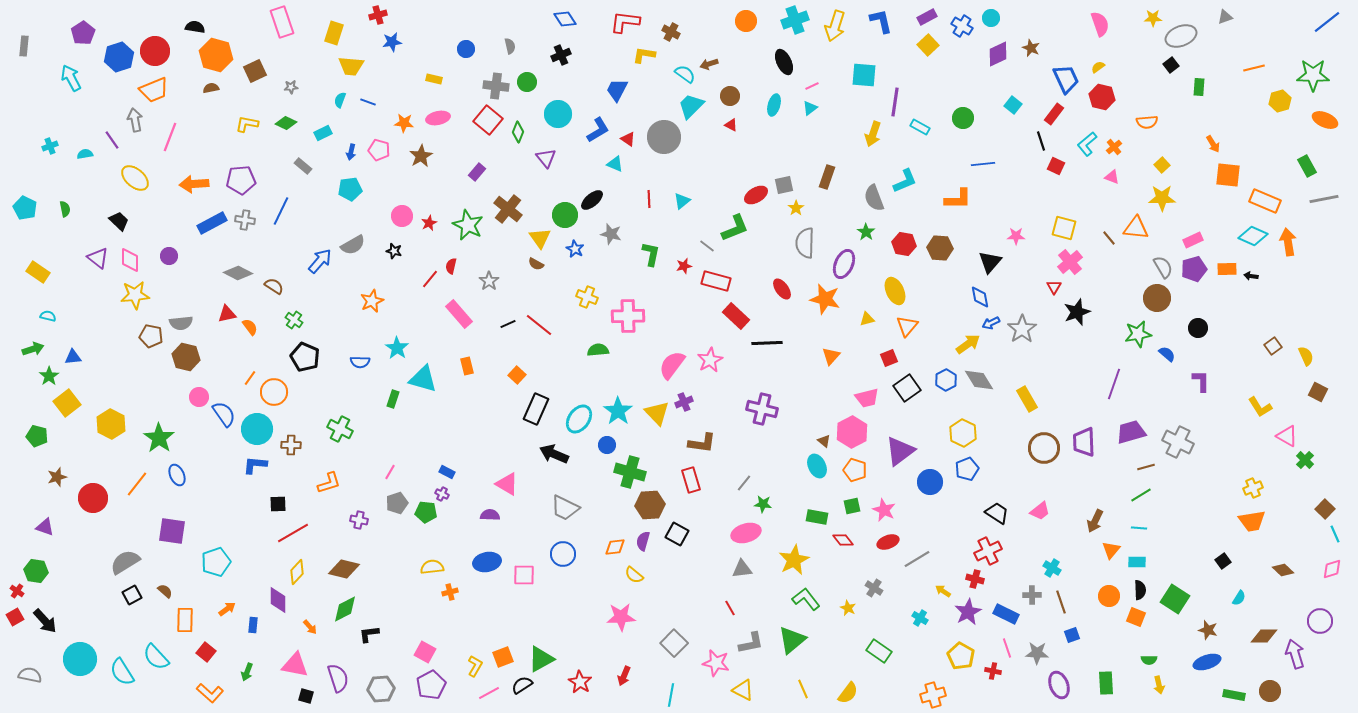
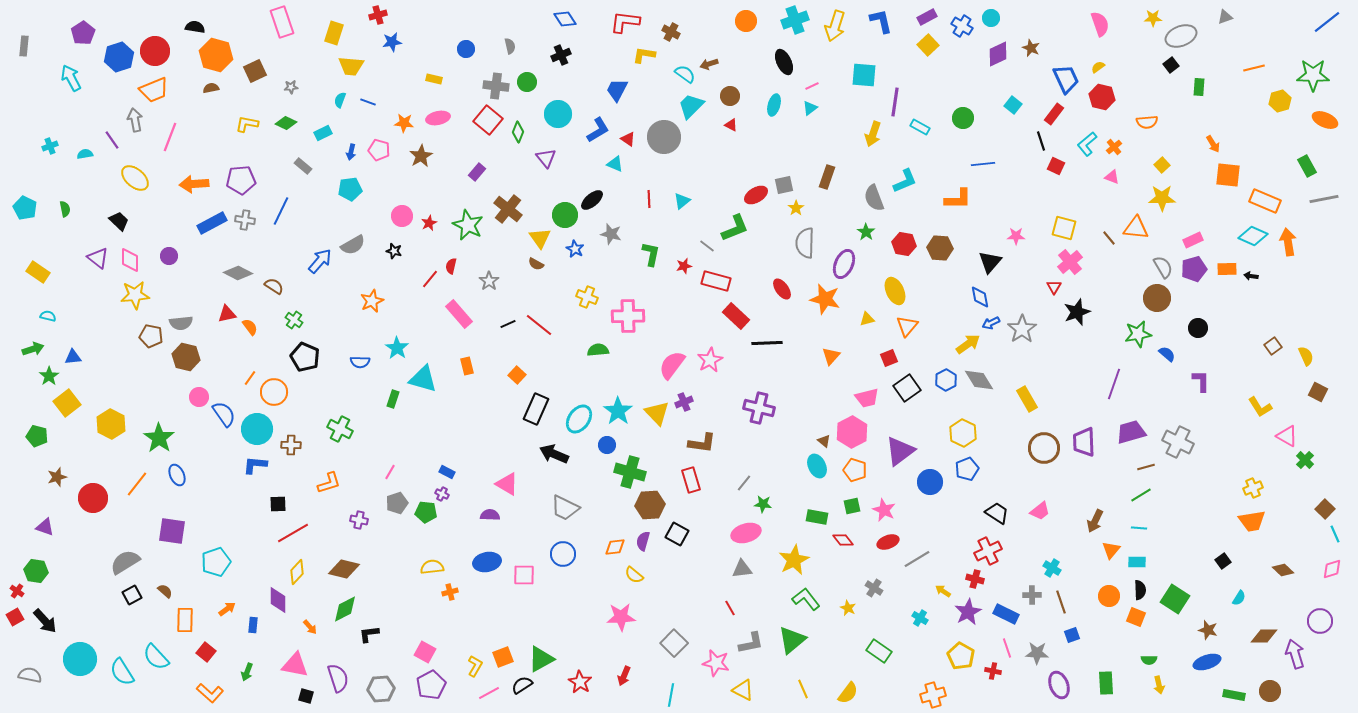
purple cross at (762, 409): moved 3 px left, 1 px up
